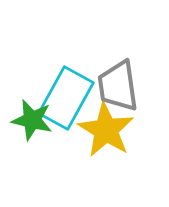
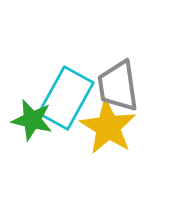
yellow star: moved 2 px right, 3 px up
